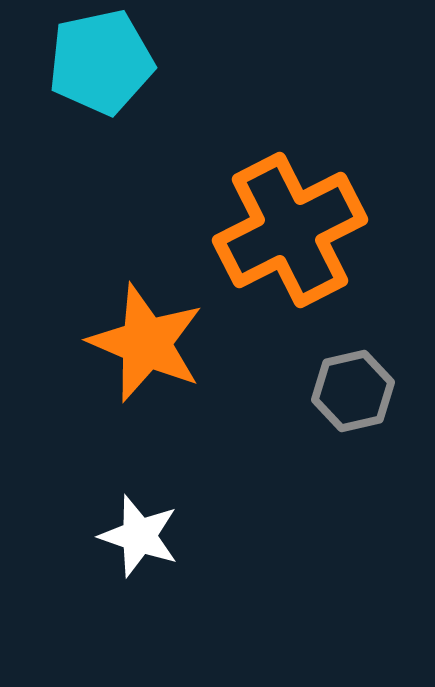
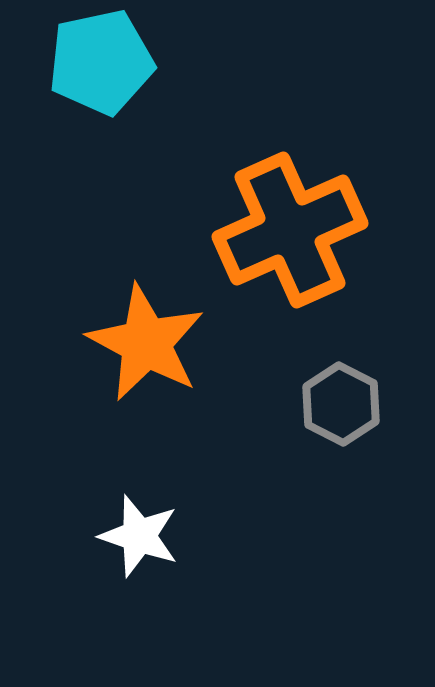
orange cross: rotated 3 degrees clockwise
orange star: rotated 5 degrees clockwise
gray hexagon: moved 12 px left, 13 px down; rotated 20 degrees counterclockwise
